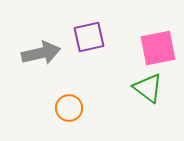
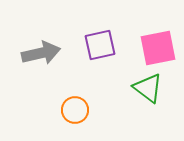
purple square: moved 11 px right, 8 px down
orange circle: moved 6 px right, 2 px down
